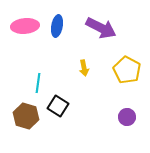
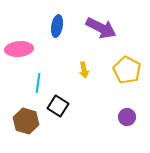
pink ellipse: moved 6 px left, 23 px down
yellow arrow: moved 2 px down
brown hexagon: moved 5 px down
